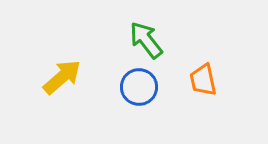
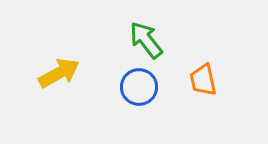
yellow arrow: moved 3 px left, 4 px up; rotated 12 degrees clockwise
